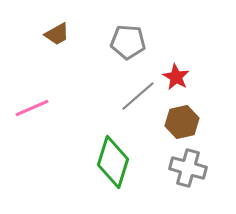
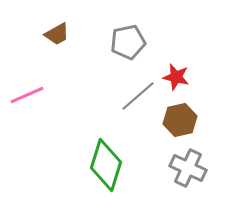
gray pentagon: rotated 16 degrees counterclockwise
red star: rotated 16 degrees counterclockwise
pink line: moved 5 px left, 13 px up
brown hexagon: moved 2 px left, 2 px up
green diamond: moved 7 px left, 3 px down
gray cross: rotated 9 degrees clockwise
